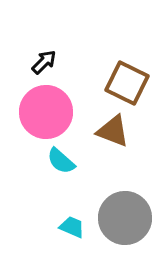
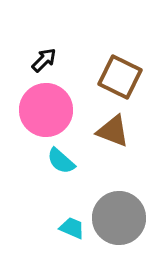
black arrow: moved 2 px up
brown square: moved 7 px left, 6 px up
pink circle: moved 2 px up
gray circle: moved 6 px left
cyan trapezoid: moved 1 px down
